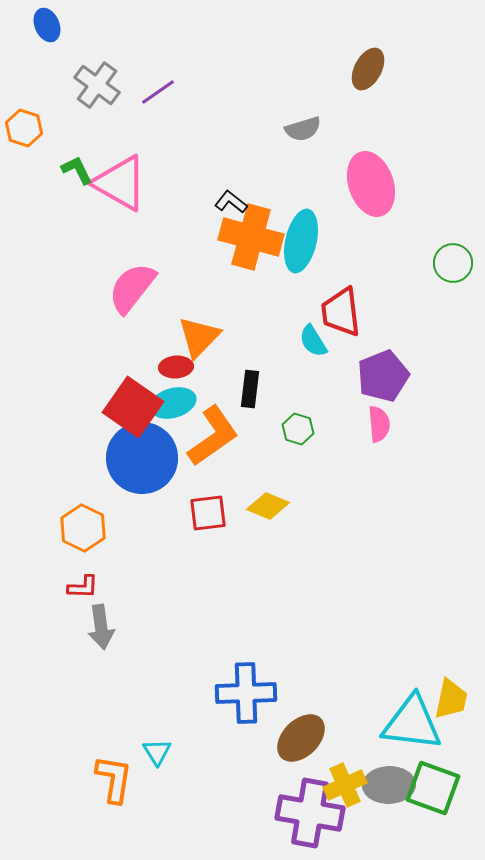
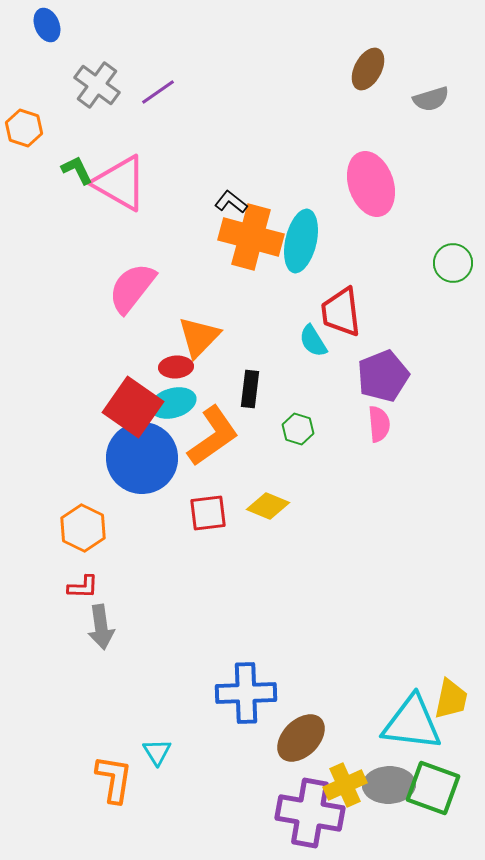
gray semicircle at (303, 129): moved 128 px right, 30 px up
